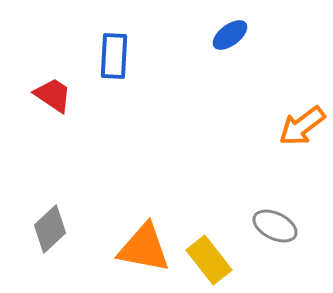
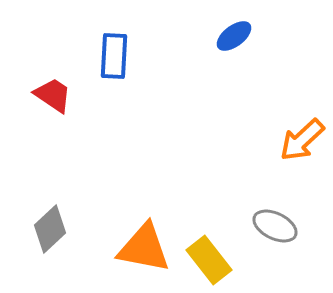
blue ellipse: moved 4 px right, 1 px down
orange arrow: moved 14 px down; rotated 6 degrees counterclockwise
